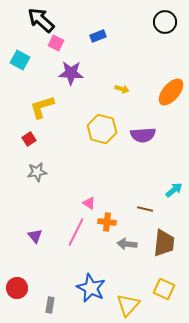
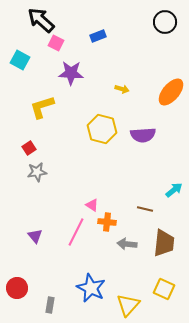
red square: moved 9 px down
pink triangle: moved 3 px right, 2 px down
